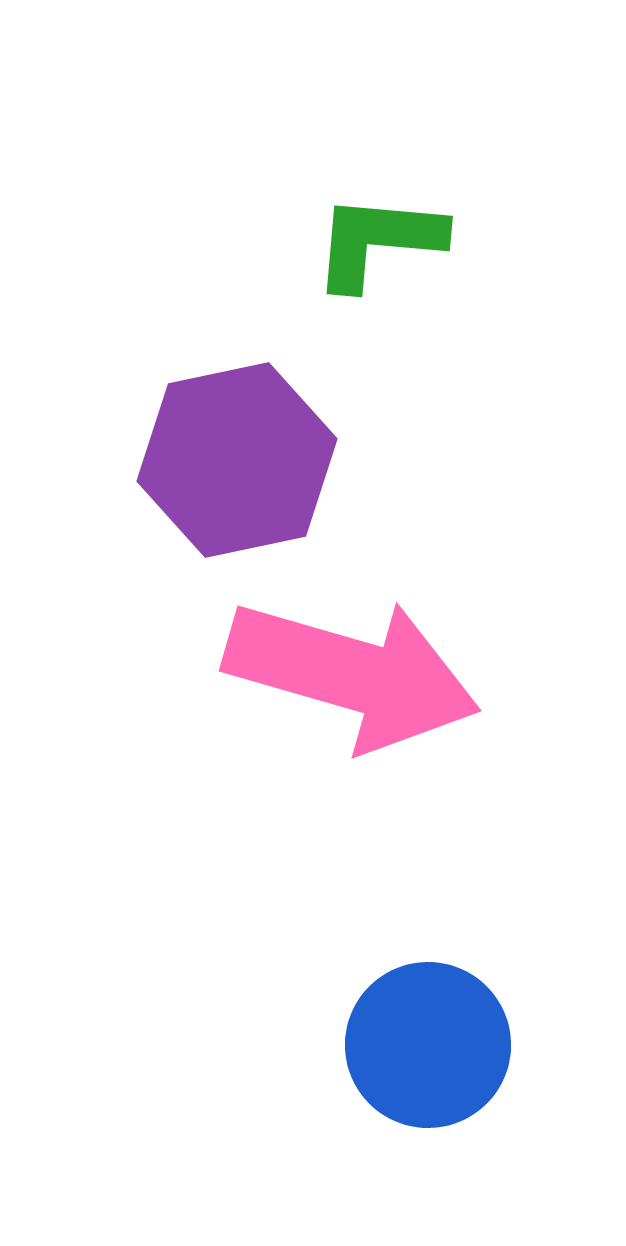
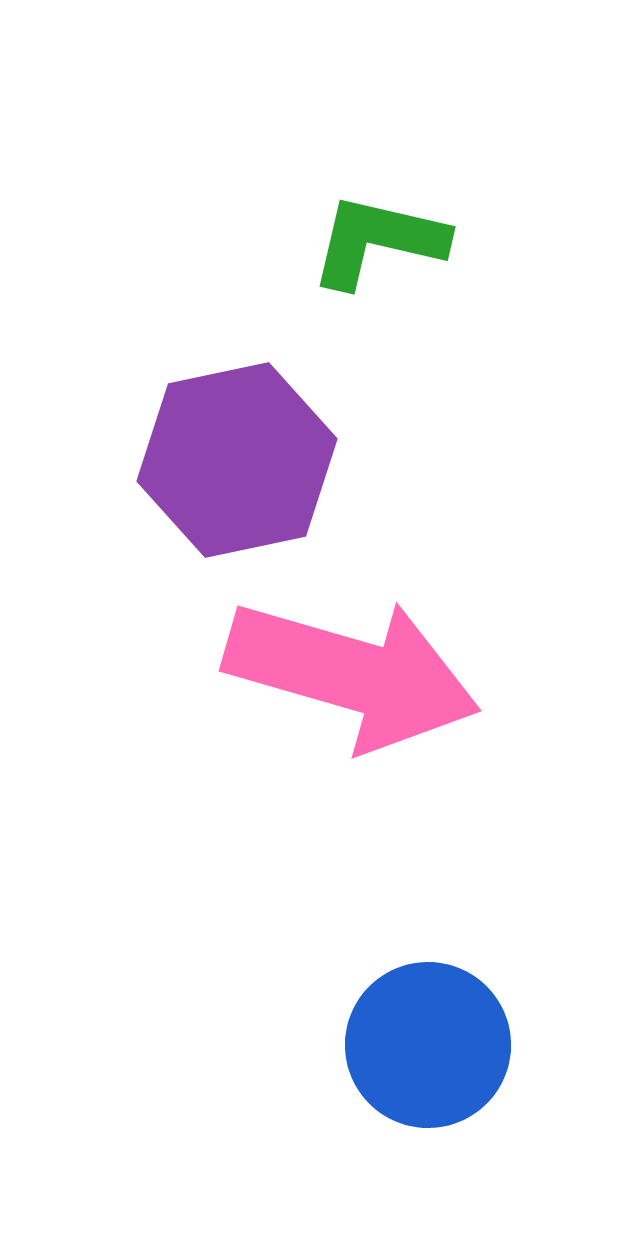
green L-shape: rotated 8 degrees clockwise
